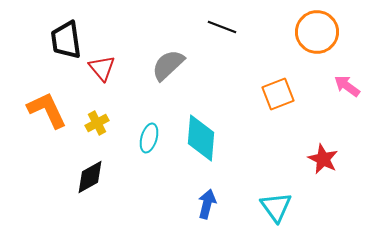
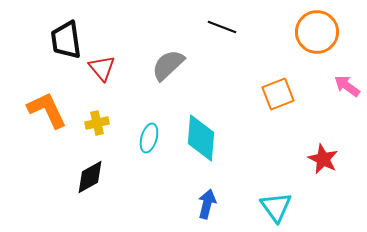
yellow cross: rotated 15 degrees clockwise
